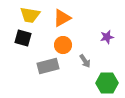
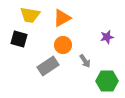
black square: moved 4 px left, 1 px down
gray rectangle: rotated 20 degrees counterclockwise
green hexagon: moved 2 px up
